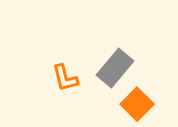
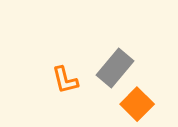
orange L-shape: moved 2 px down
